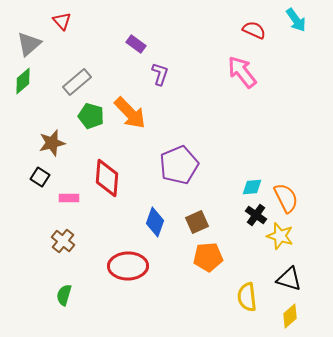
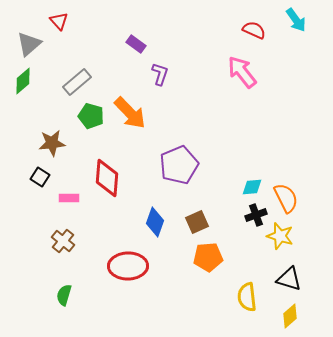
red triangle: moved 3 px left
brown star: rotated 8 degrees clockwise
black cross: rotated 35 degrees clockwise
